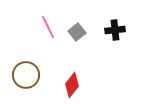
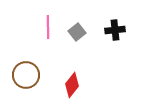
pink line: rotated 25 degrees clockwise
